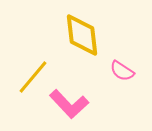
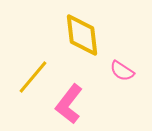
pink L-shape: rotated 81 degrees clockwise
